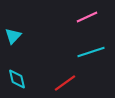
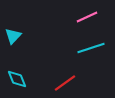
cyan line: moved 4 px up
cyan diamond: rotated 10 degrees counterclockwise
